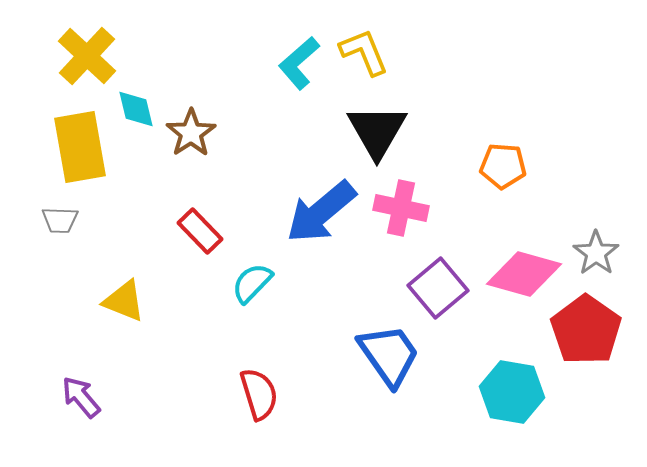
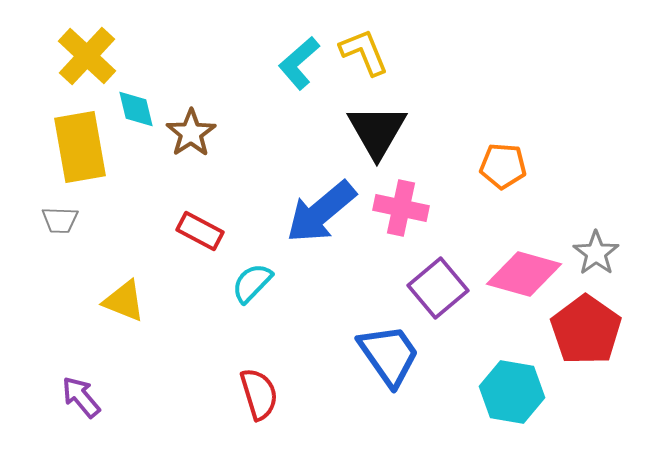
red rectangle: rotated 18 degrees counterclockwise
